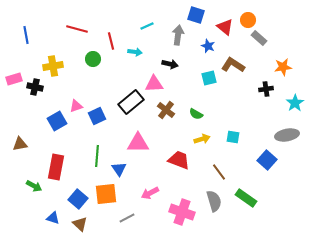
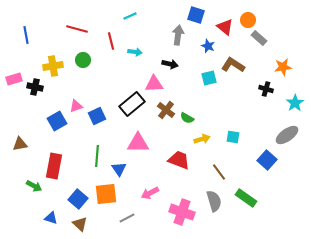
cyan line at (147, 26): moved 17 px left, 10 px up
green circle at (93, 59): moved 10 px left, 1 px down
black cross at (266, 89): rotated 24 degrees clockwise
black rectangle at (131, 102): moved 1 px right, 2 px down
green semicircle at (196, 114): moved 9 px left, 4 px down
gray ellipse at (287, 135): rotated 25 degrees counterclockwise
red rectangle at (56, 167): moved 2 px left, 1 px up
blue triangle at (53, 218): moved 2 px left
